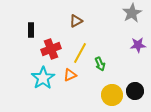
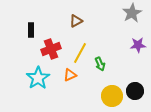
cyan star: moved 5 px left
yellow circle: moved 1 px down
